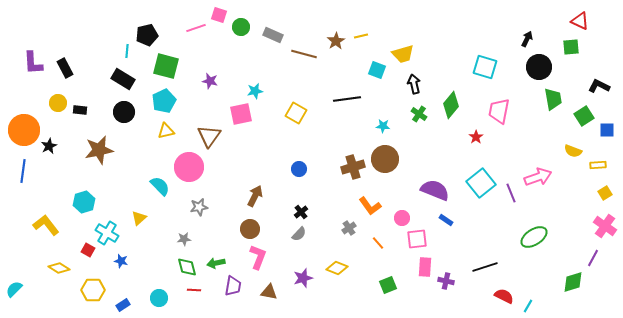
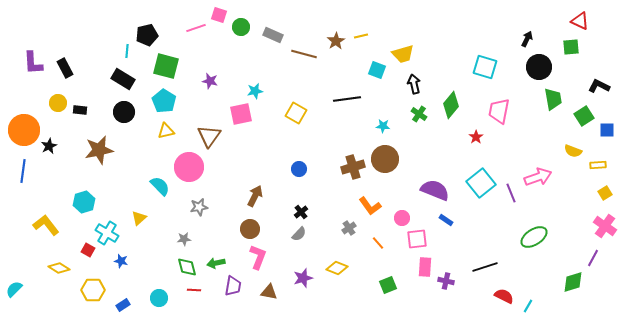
cyan pentagon at (164, 101): rotated 15 degrees counterclockwise
